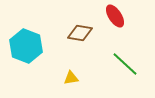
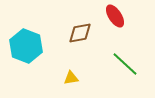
brown diamond: rotated 20 degrees counterclockwise
